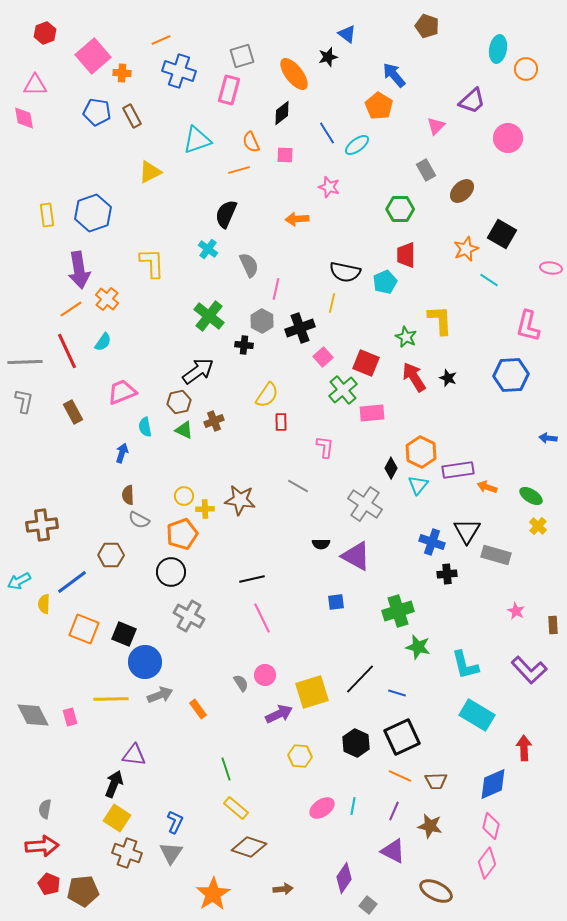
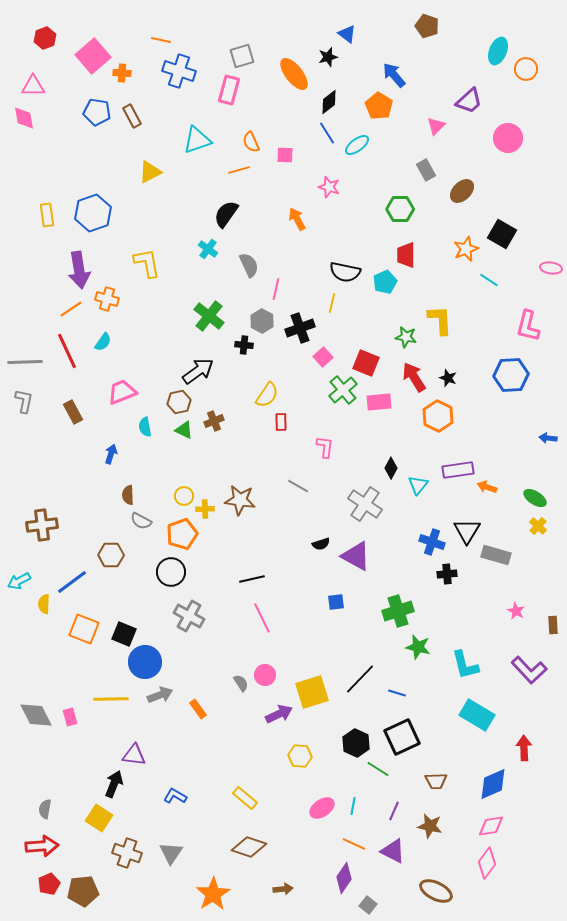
red hexagon at (45, 33): moved 5 px down
orange line at (161, 40): rotated 36 degrees clockwise
cyan ellipse at (498, 49): moved 2 px down; rotated 12 degrees clockwise
pink triangle at (35, 85): moved 2 px left, 1 px down
purple trapezoid at (472, 101): moved 3 px left
black diamond at (282, 113): moved 47 px right, 11 px up
black semicircle at (226, 214): rotated 12 degrees clockwise
orange arrow at (297, 219): rotated 65 degrees clockwise
yellow L-shape at (152, 263): moved 5 px left; rotated 8 degrees counterclockwise
orange cross at (107, 299): rotated 25 degrees counterclockwise
green star at (406, 337): rotated 15 degrees counterclockwise
pink rectangle at (372, 413): moved 7 px right, 11 px up
orange hexagon at (421, 452): moved 17 px right, 36 px up
blue arrow at (122, 453): moved 11 px left, 1 px down
green ellipse at (531, 496): moved 4 px right, 2 px down
gray semicircle at (139, 520): moved 2 px right, 1 px down
black semicircle at (321, 544): rotated 18 degrees counterclockwise
gray diamond at (33, 715): moved 3 px right
green line at (226, 769): moved 152 px right; rotated 40 degrees counterclockwise
orange line at (400, 776): moved 46 px left, 68 px down
yellow rectangle at (236, 808): moved 9 px right, 10 px up
yellow square at (117, 818): moved 18 px left
blue L-shape at (175, 822): moved 26 px up; rotated 85 degrees counterclockwise
pink diamond at (491, 826): rotated 68 degrees clockwise
red pentagon at (49, 884): rotated 25 degrees clockwise
